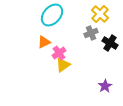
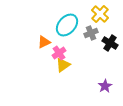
cyan ellipse: moved 15 px right, 10 px down
